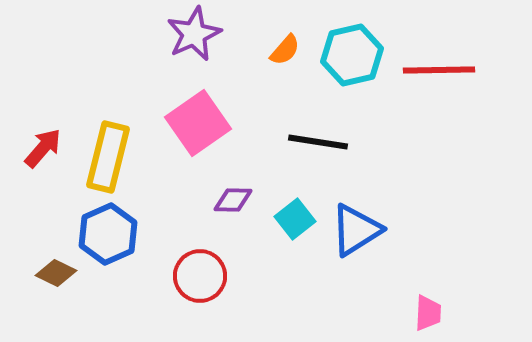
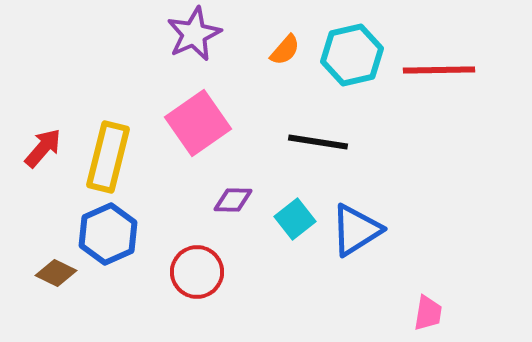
red circle: moved 3 px left, 4 px up
pink trapezoid: rotated 6 degrees clockwise
